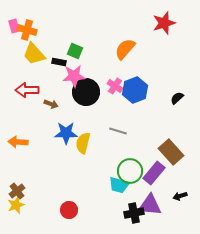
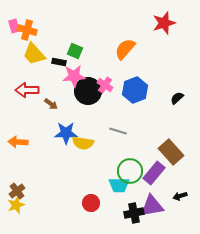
pink cross: moved 10 px left, 1 px up
black circle: moved 2 px right, 1 px up
brown arrow: rotated 16 degrees clockwise
yellow semicircle: rotated 95 degrees counterclockwise
cyan trapezoid: rotated 15 degrees counterclockwise
purple triangle: moved 2 px right, 1 px down; rotated 15 degrees counterclockwise
red circle: moved 22 px right, 7 px up
